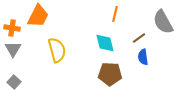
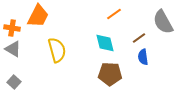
orange line: moved 1 px left; rotated 42 degrees clockwise
gray triangle: rotated 30 degrees counterclockwise
